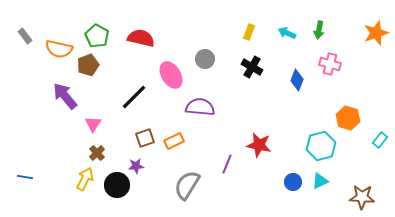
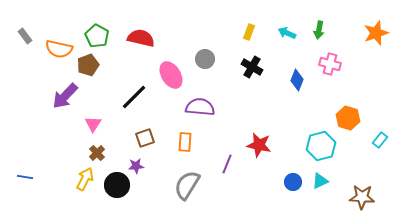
purple arrow: rotated 96 degrees counterclockwise
orange rectangle: moved 11 px right, 1 px down; rotated 60 degrees counterclockwise
